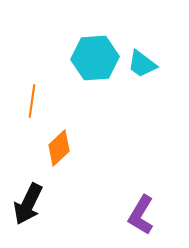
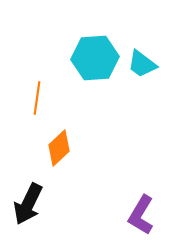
orange line: moved 5 px right, 3 px up
